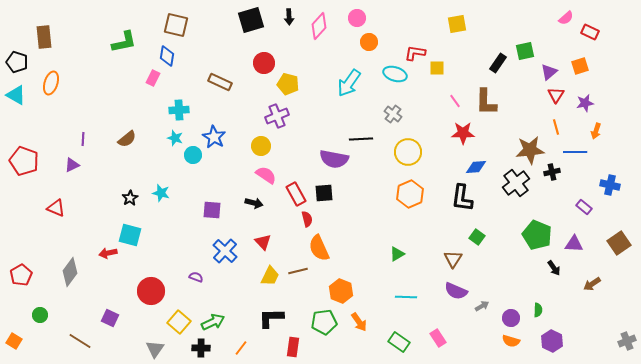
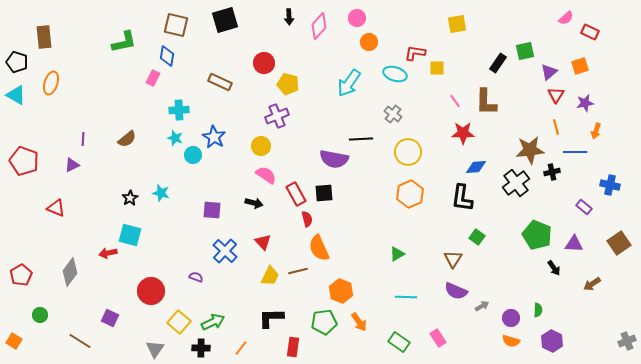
black square at (251, 20): moved 26 px left
